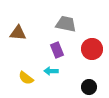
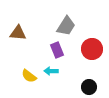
gray trapezoid: moved 2 px down; rotated 110 degrees clockwise
yellow semicircle: moved 3 px right, 2 px up
